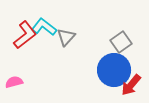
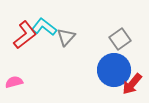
gray square: moved 1 px left, 3 px up
red arrow: moved 1 px right, 1 px up
